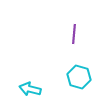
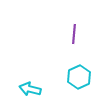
cyan hexagon: rotated 20 degrees clockwise
